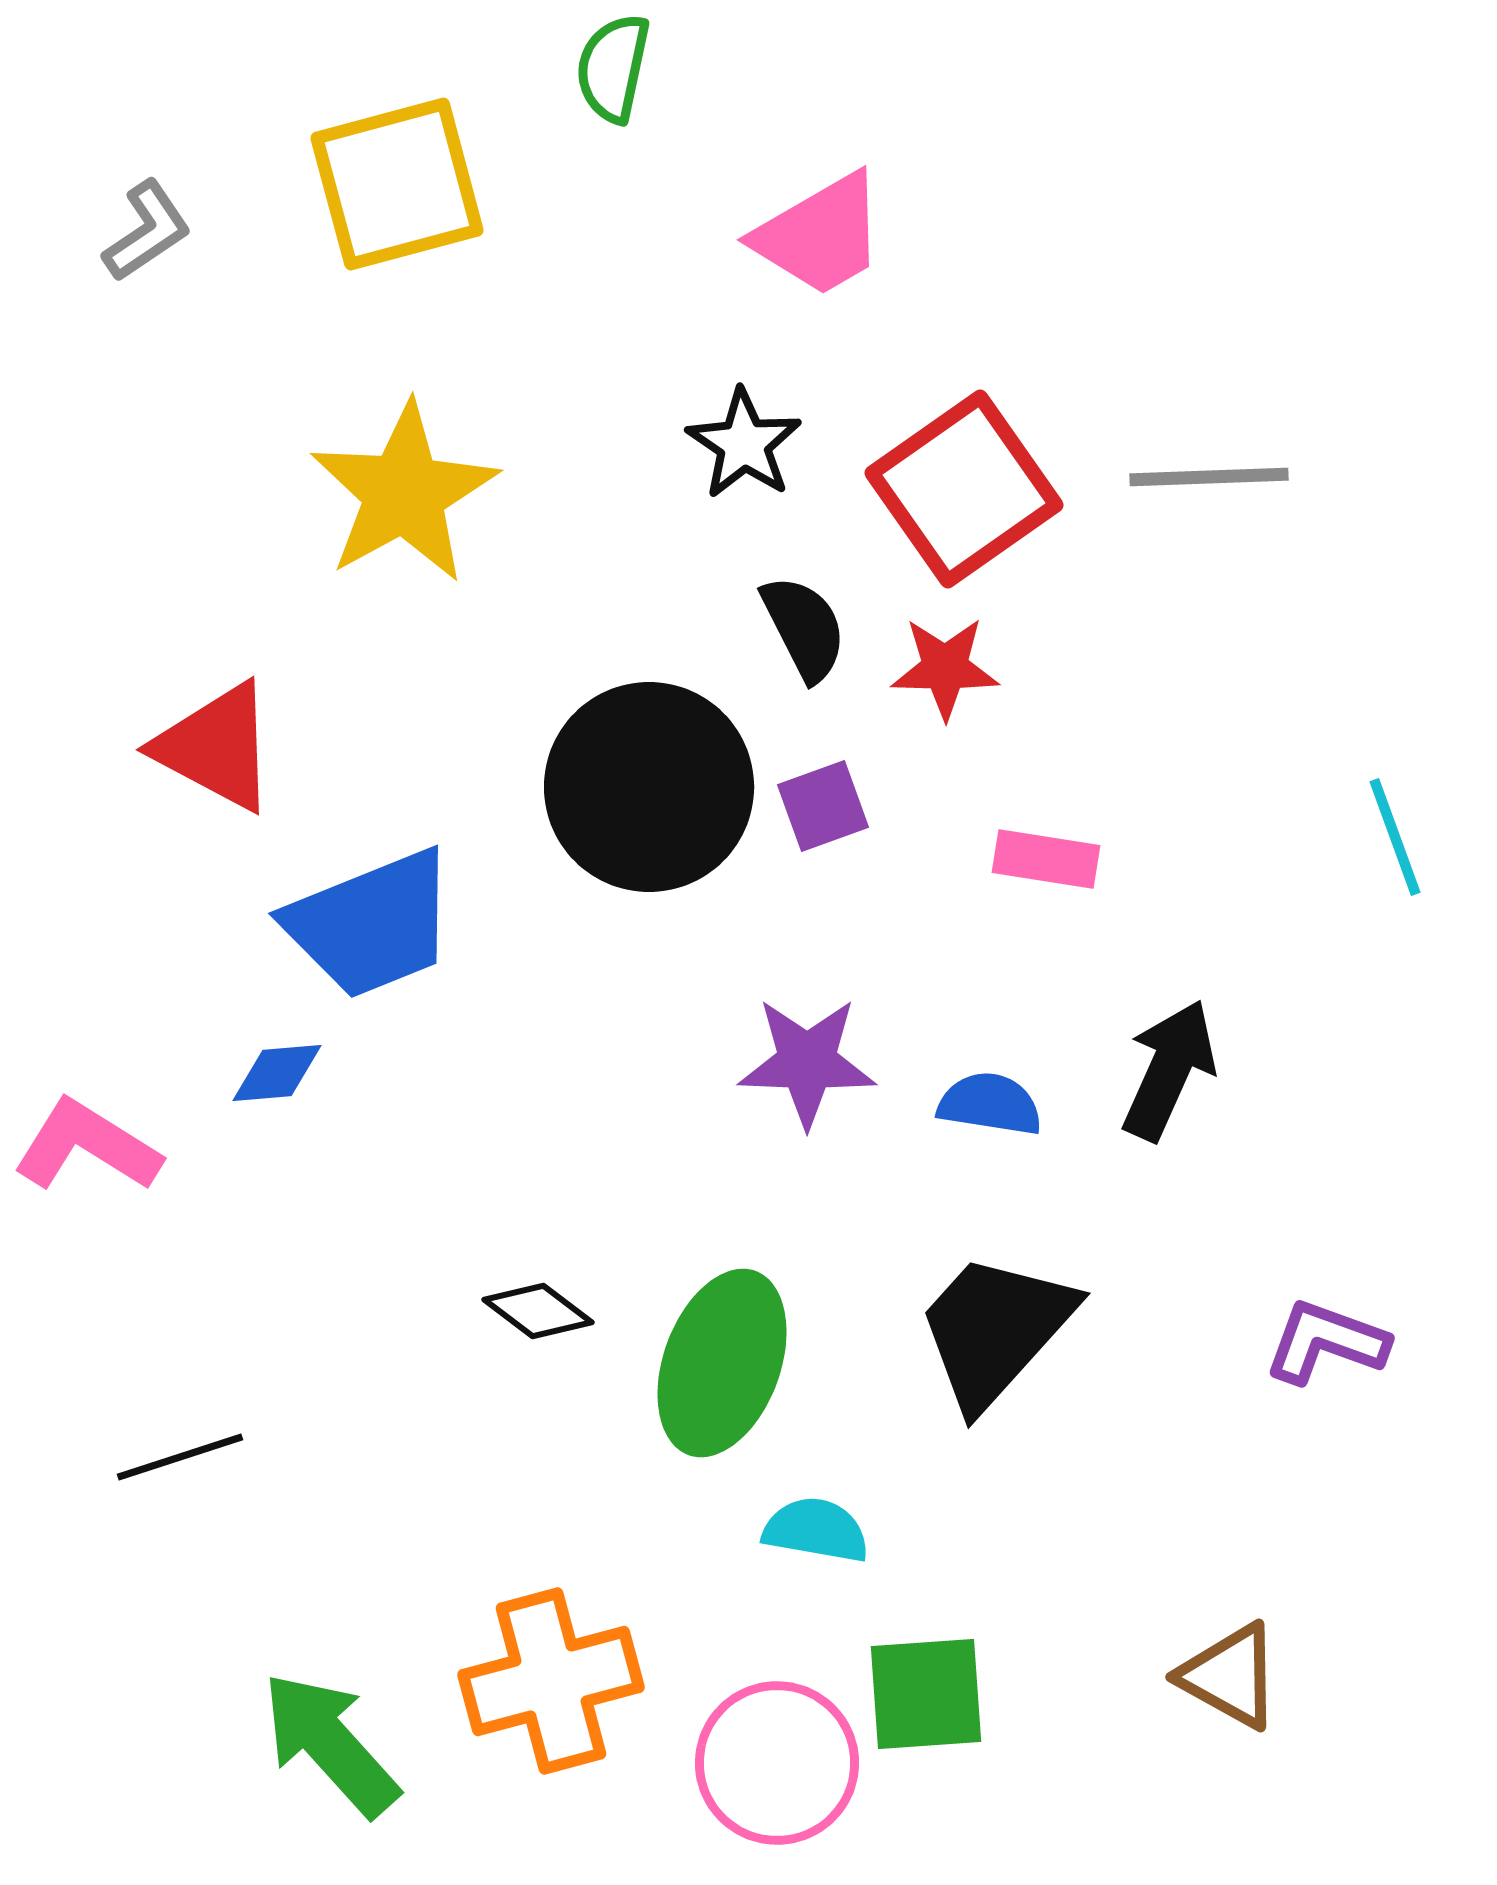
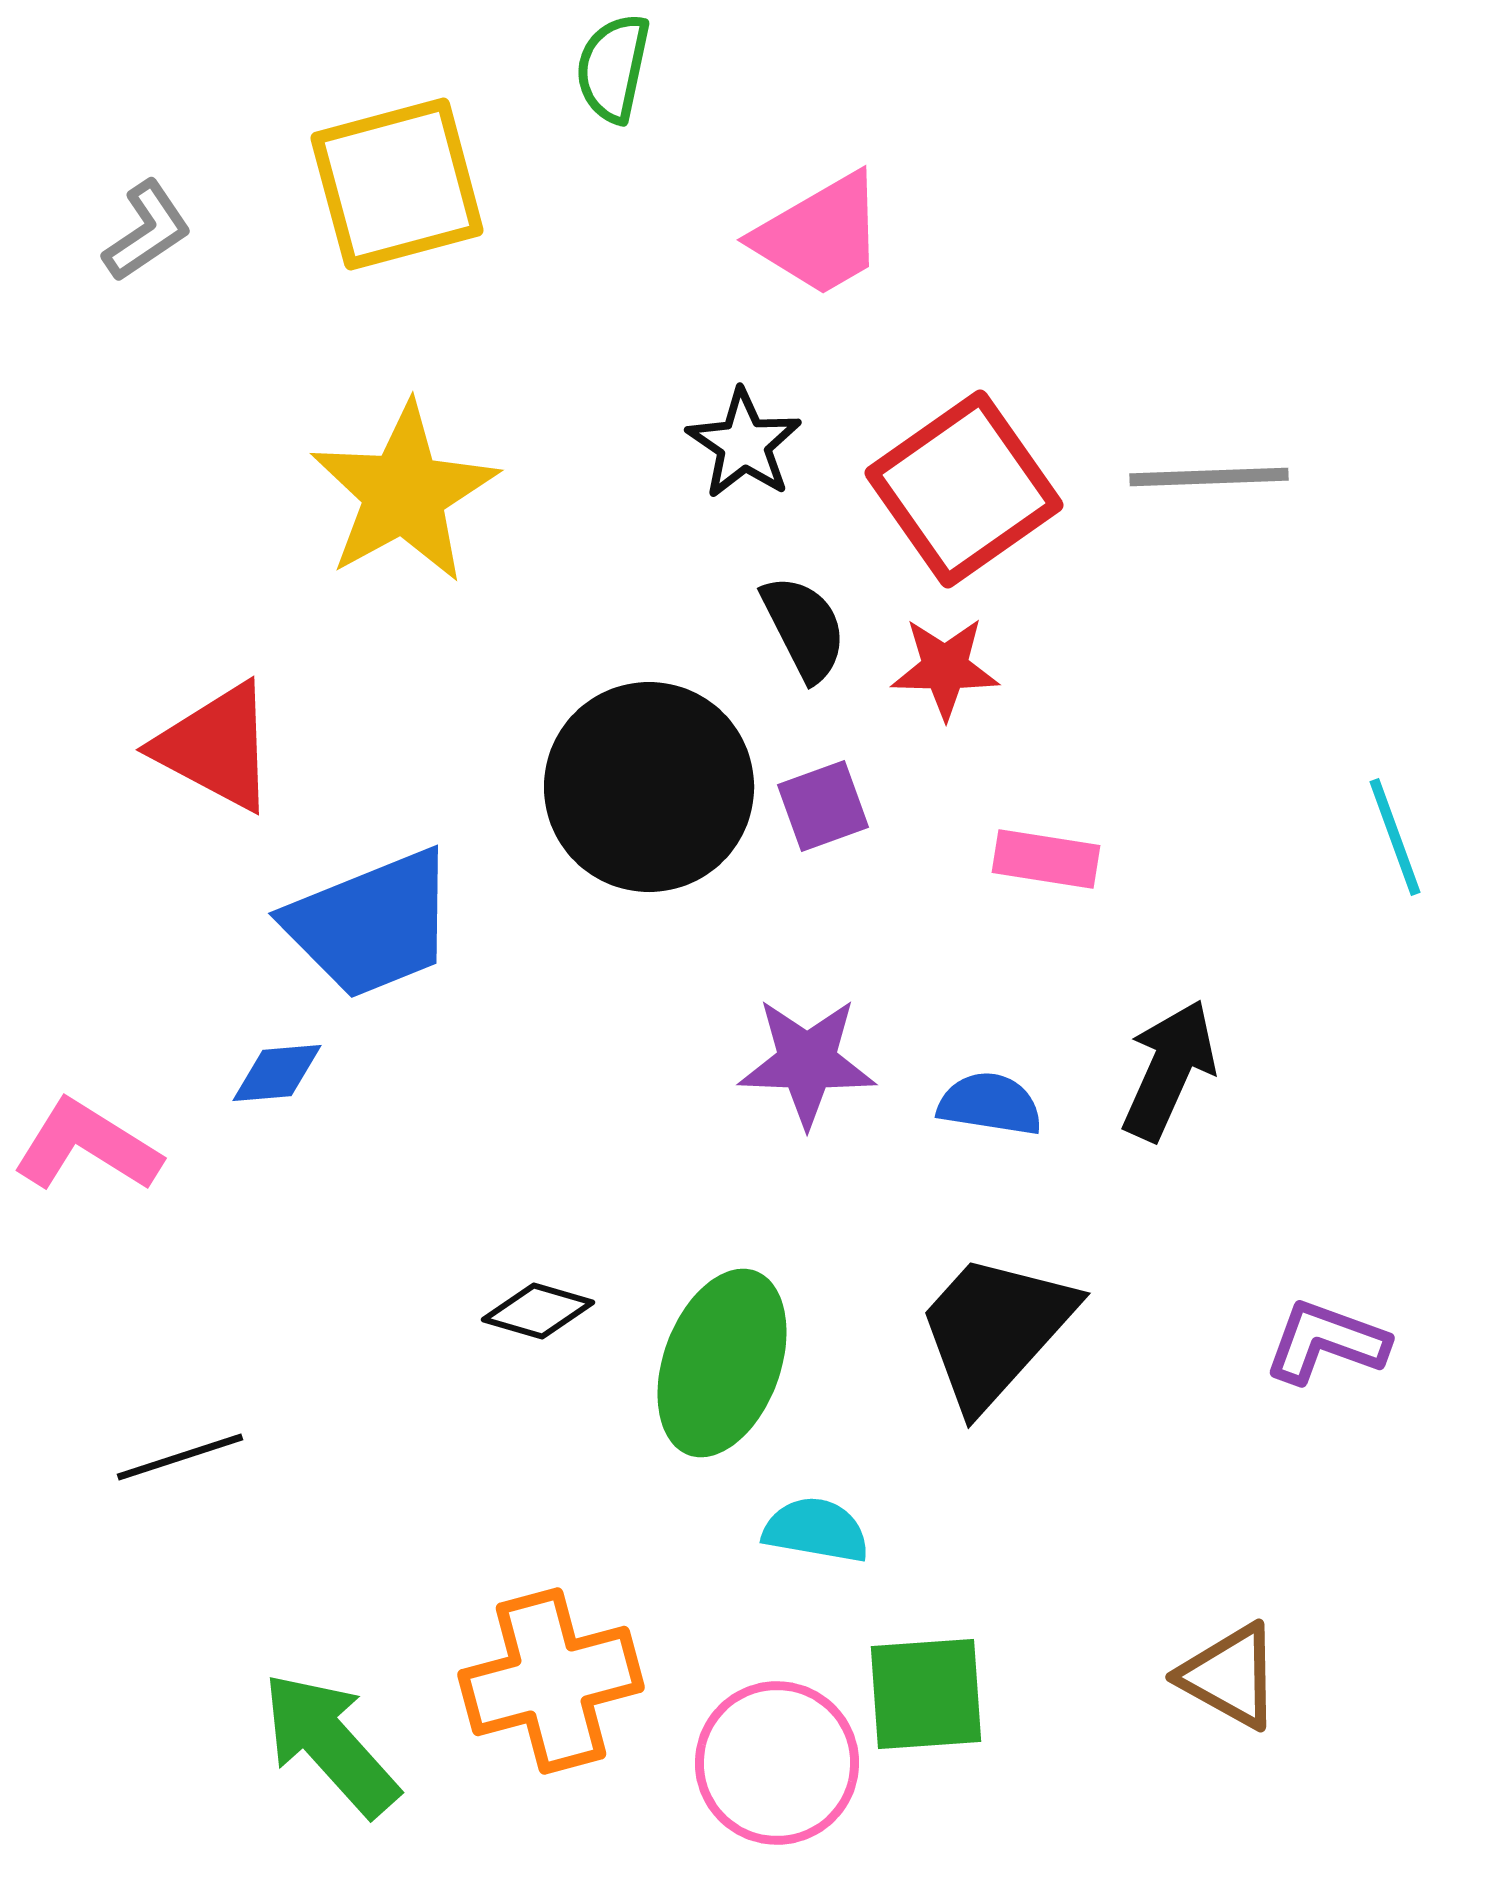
black diamond: rotated 21 degrees counterclockwise
